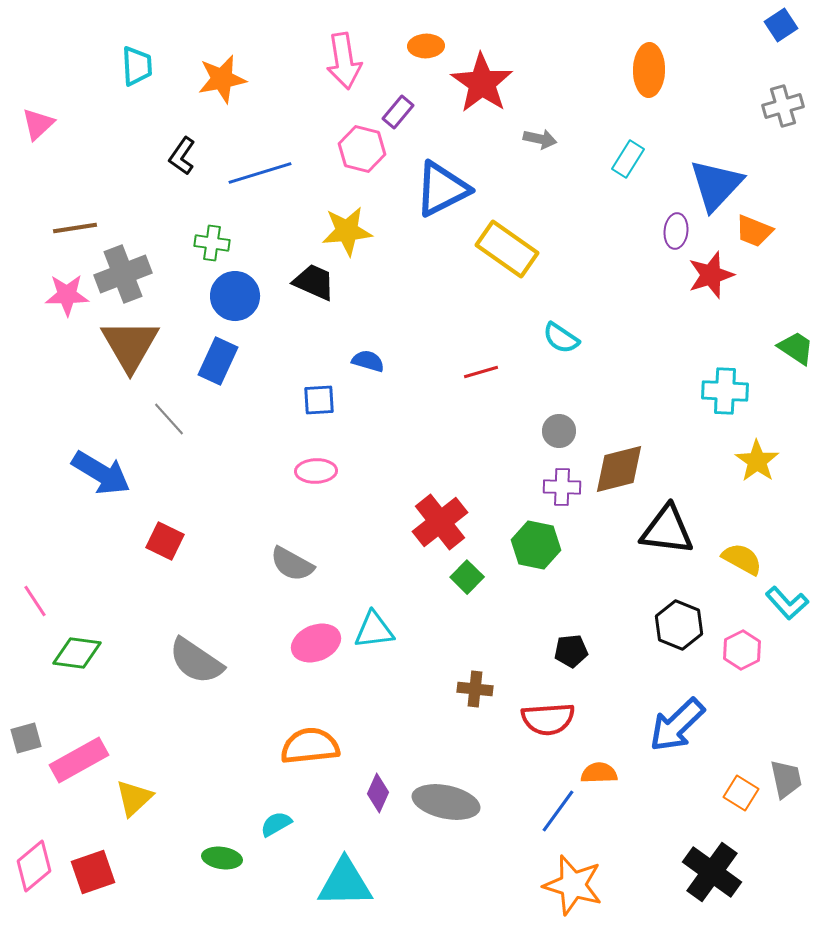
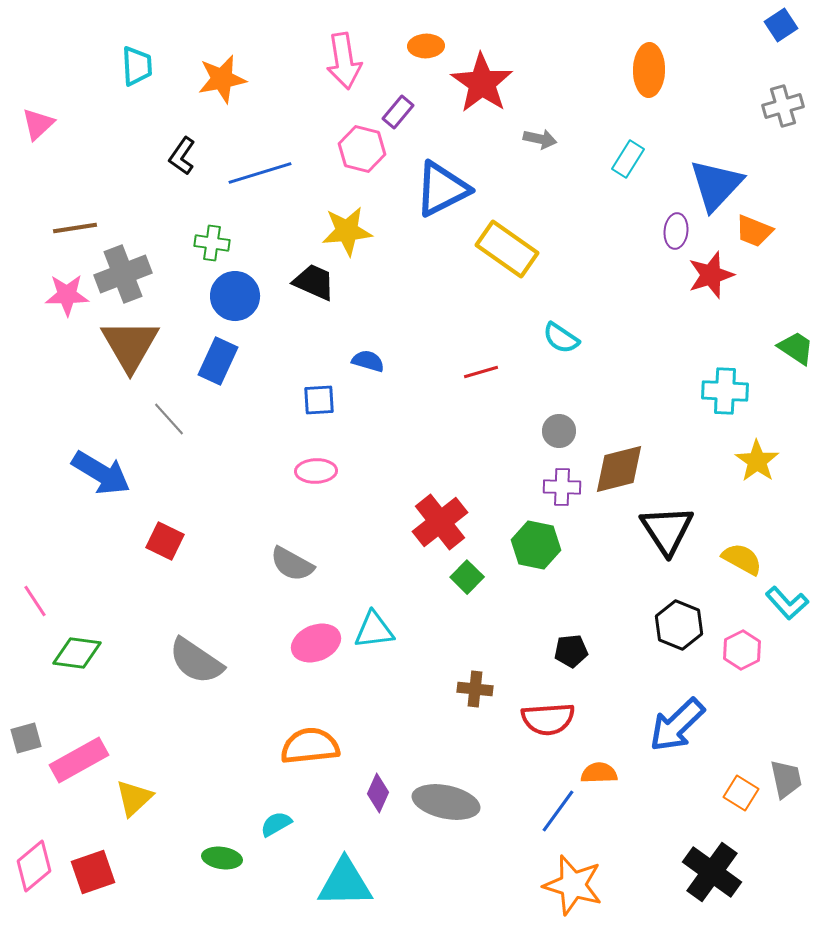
black triangle at (667, 530): rotated 50 degrees clockwise
